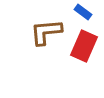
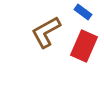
brown L-shape: rotated 24 degrees counterclockwise
